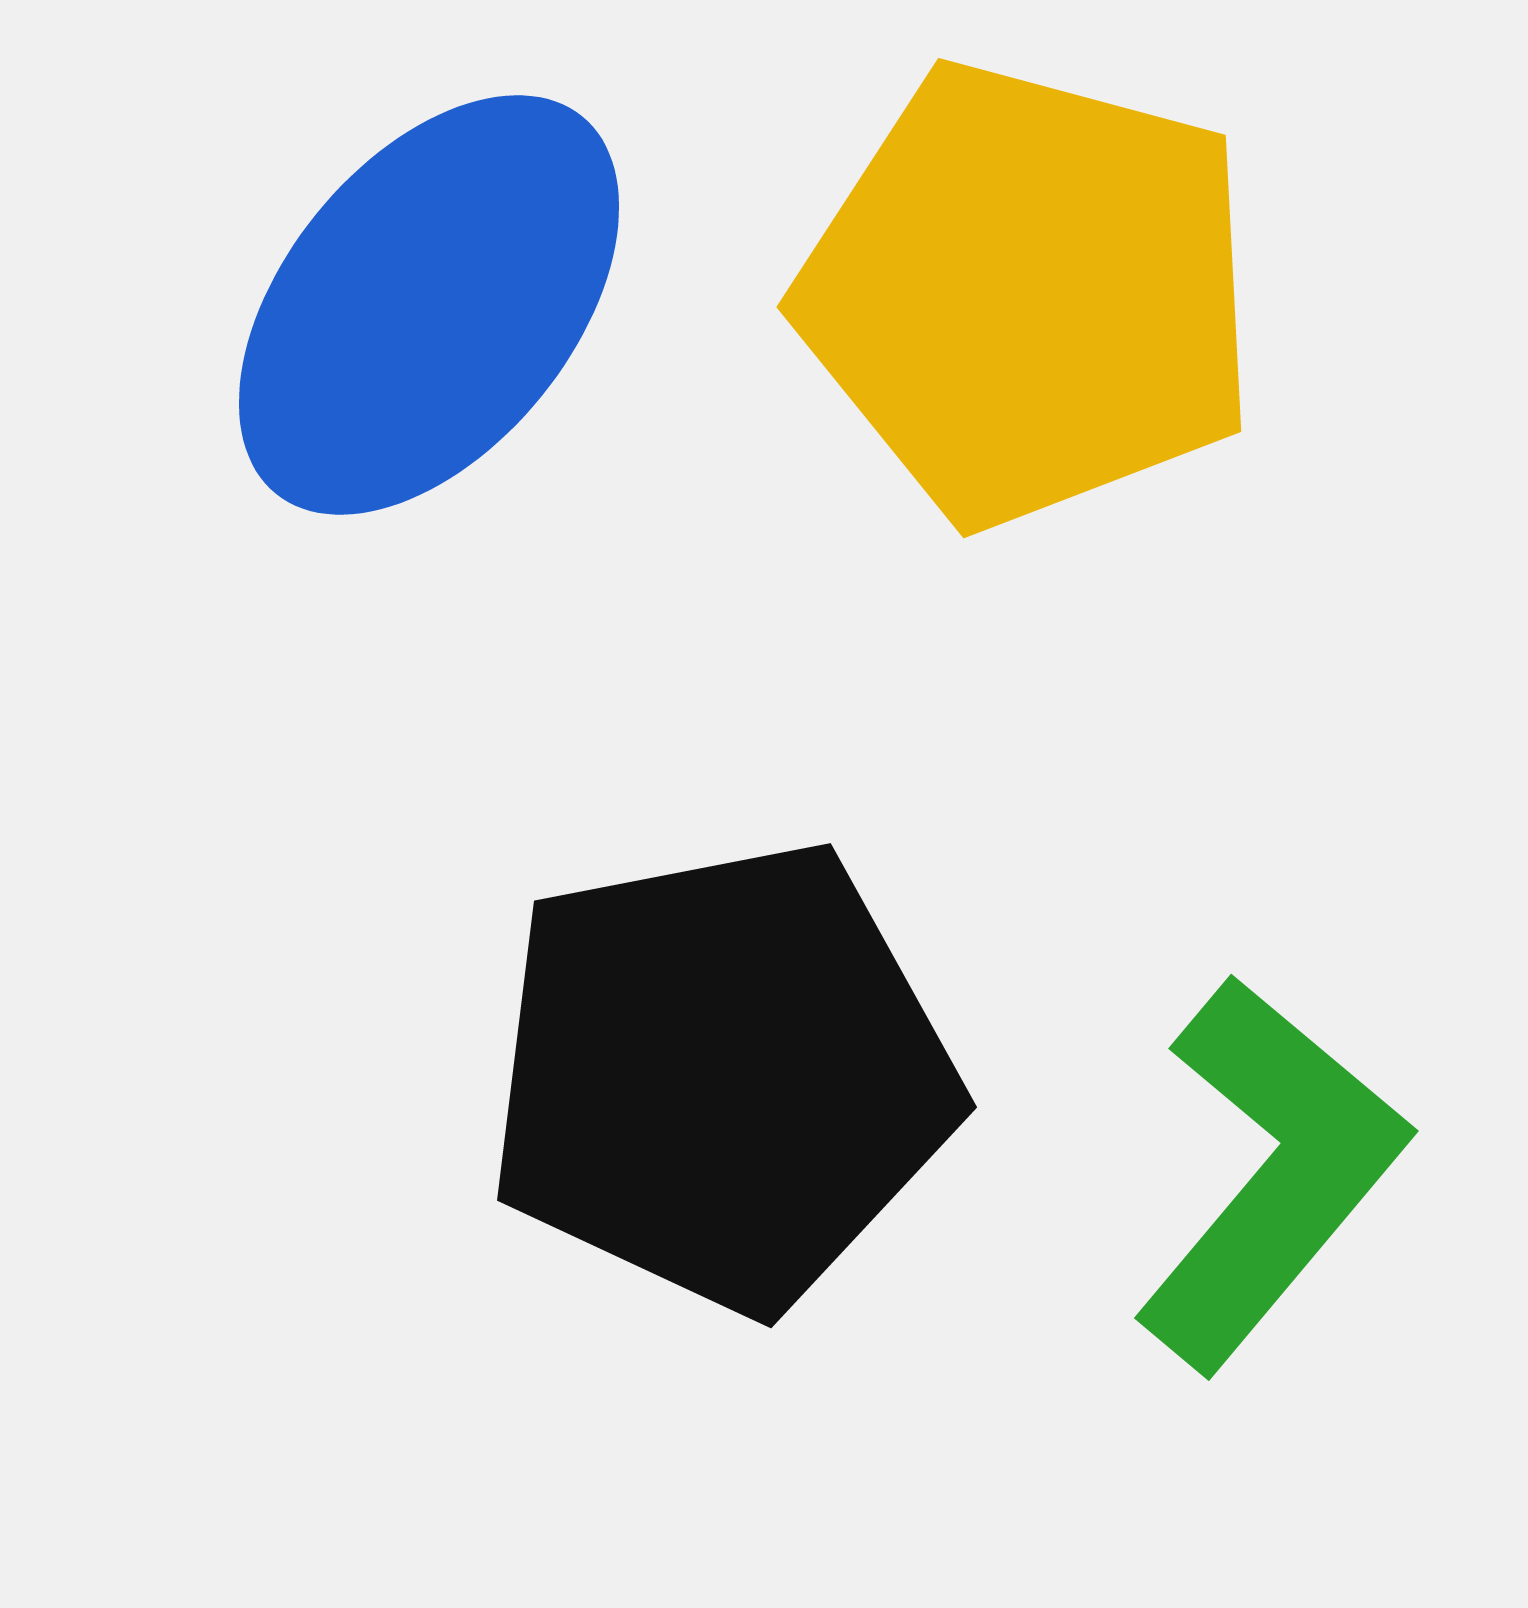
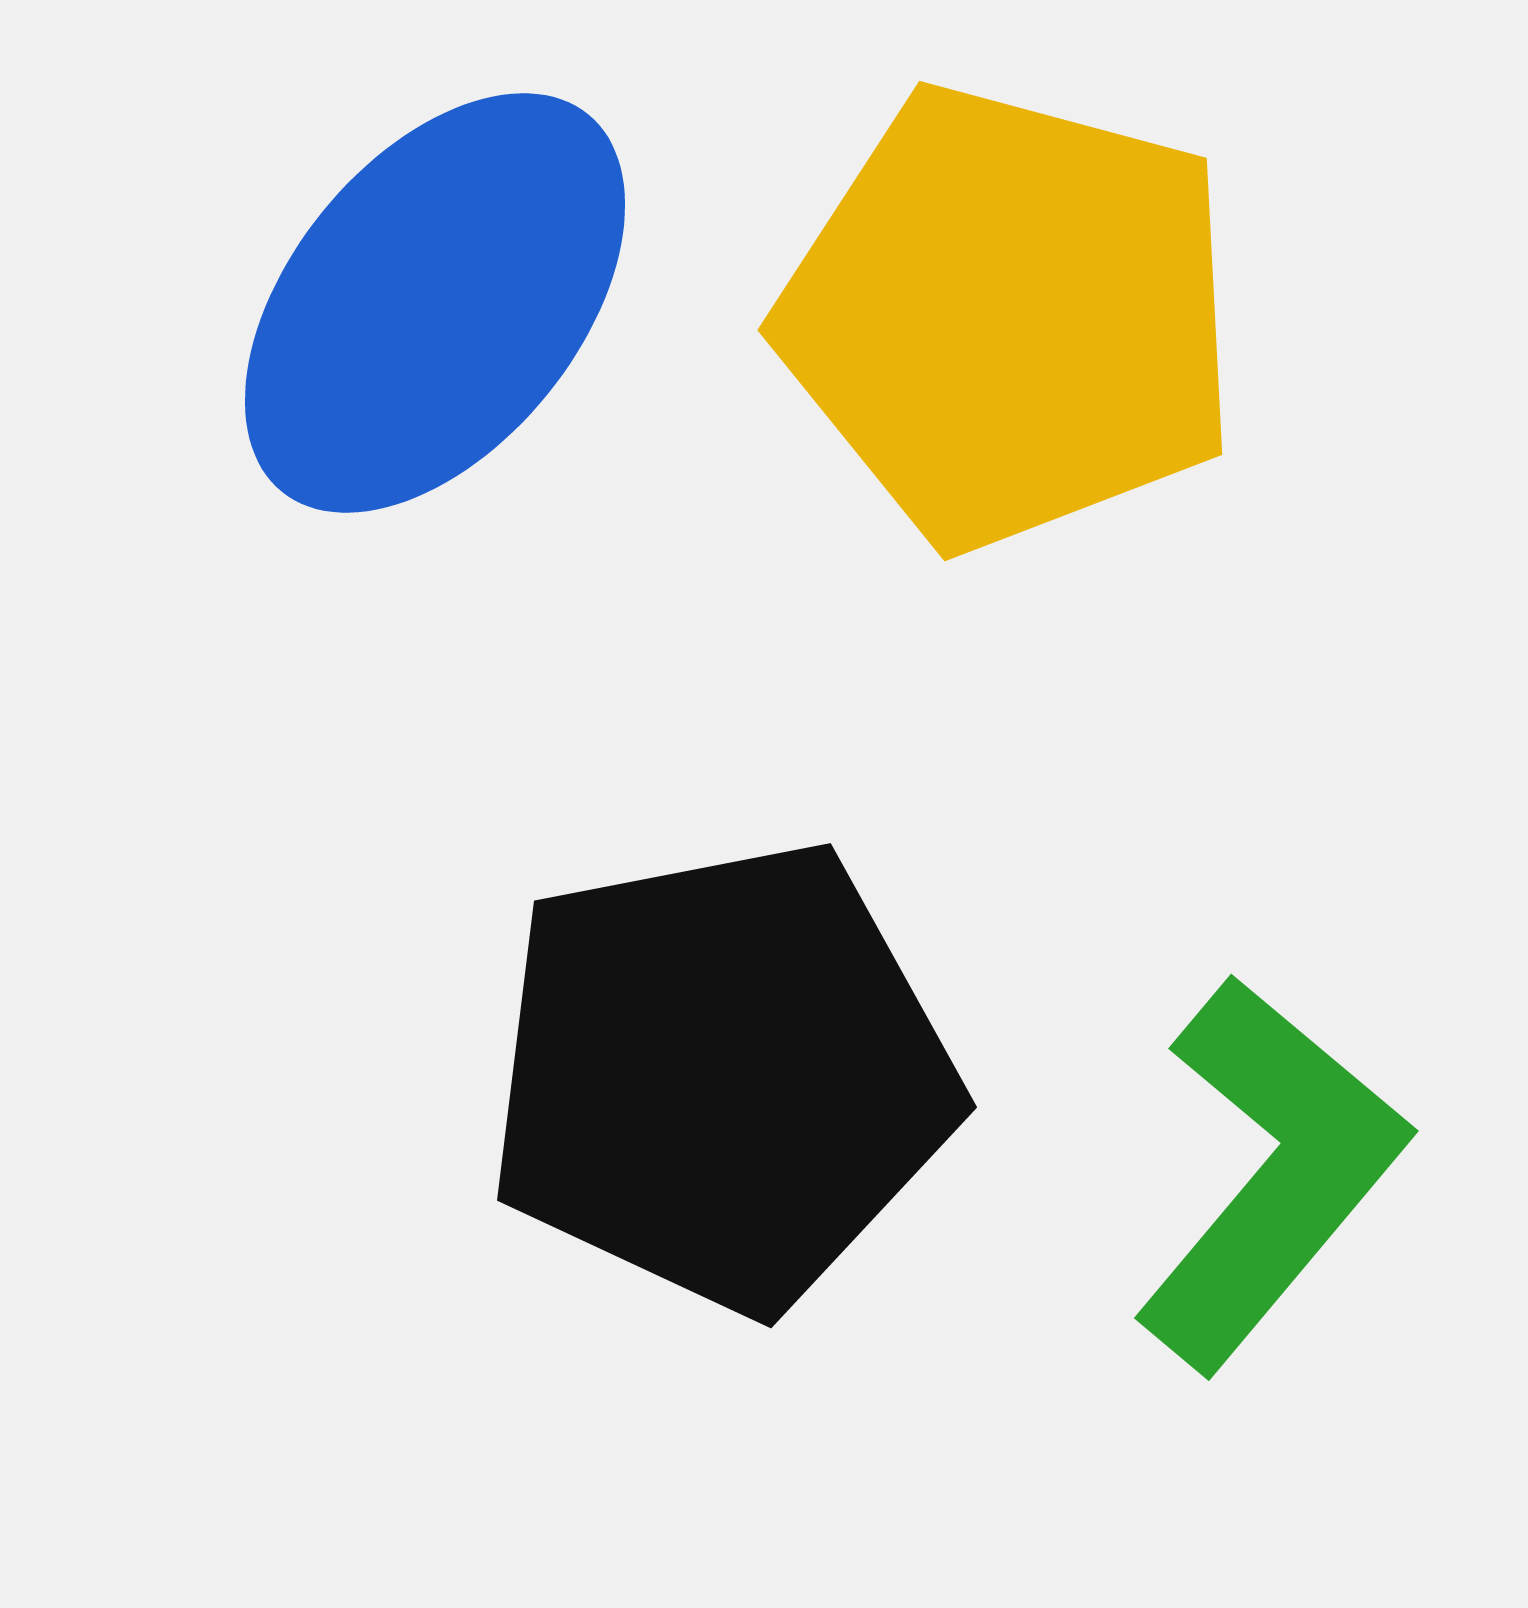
yellow pentagon: moved 19 px left, 23 px down
blue ellipse: moved 6 px right, 2 px up
